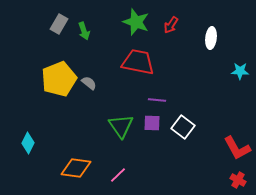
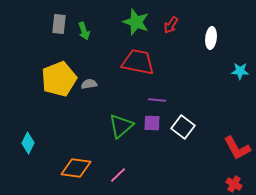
gray rectangle: rotated 24 degrees counterclockwise
gray semicircle: moved 1 px down; rotated 49 degrees counterclockwise
green triangle: rotated 24 degrees clockwise
red cross: moved 4 px left, 4 px down
